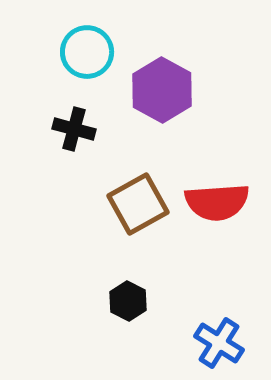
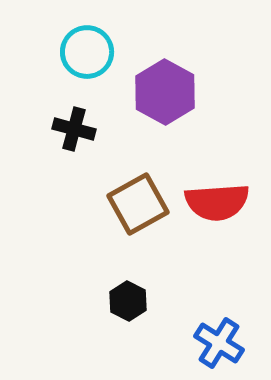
purple hexagon: moved 3 px right, 2 px down
